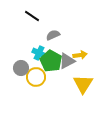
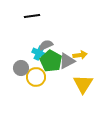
black line: rotated 42 degrees counterclockwise
gray semicircle: moved 7 px left, 10 px down
